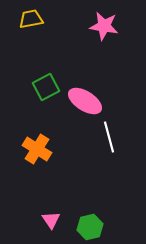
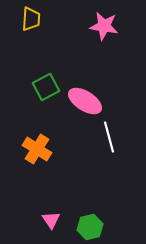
yellow trapezoid: rotated 105 degrees clockwise
